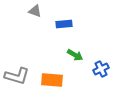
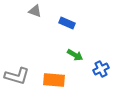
blue rectangle: moved 3 px right, 1 px up; rotated 28 degrees clockwise
orange rectangle: moved 2 px right
